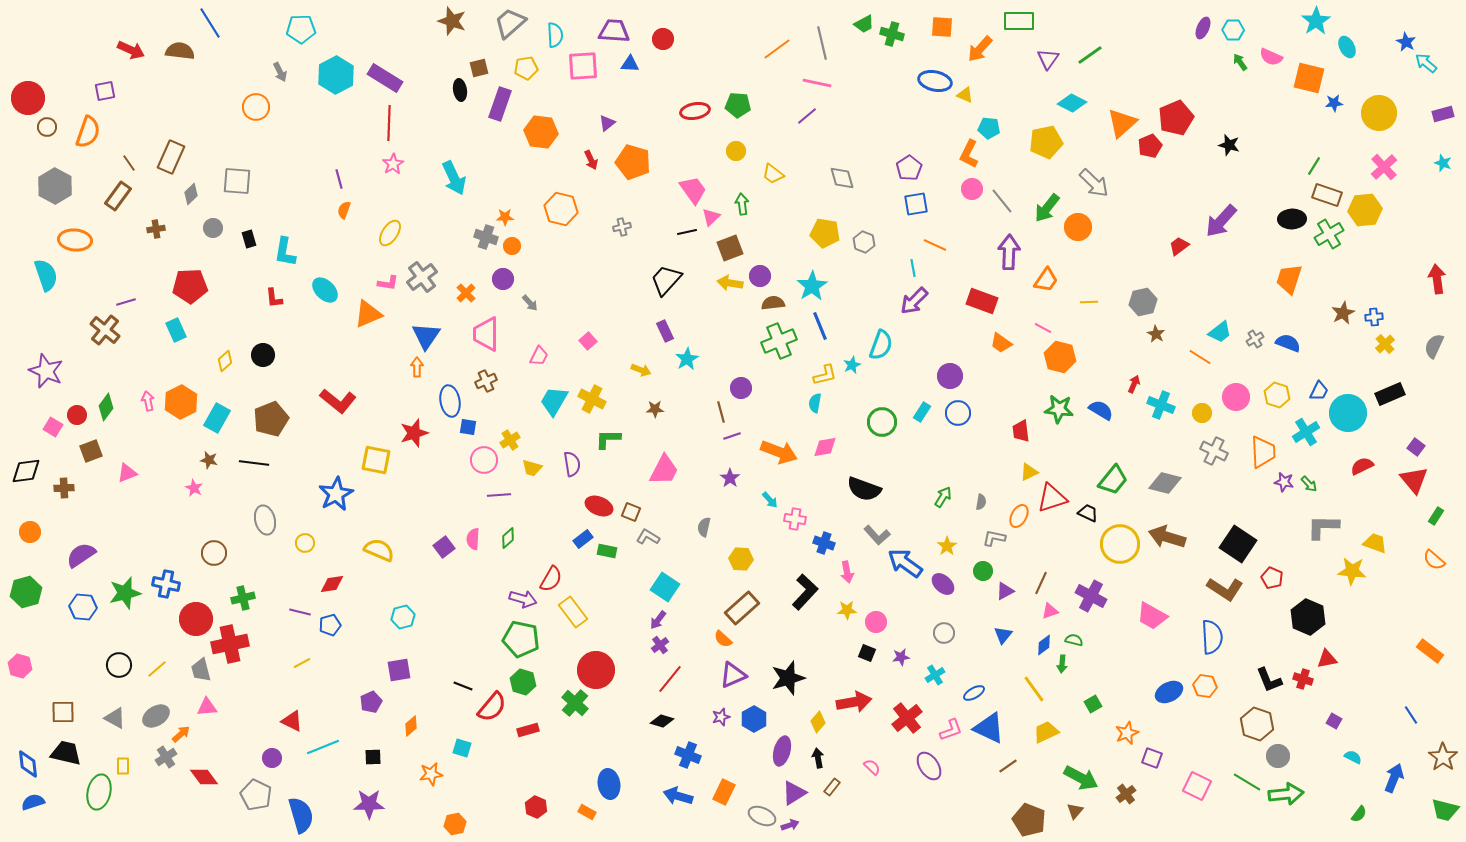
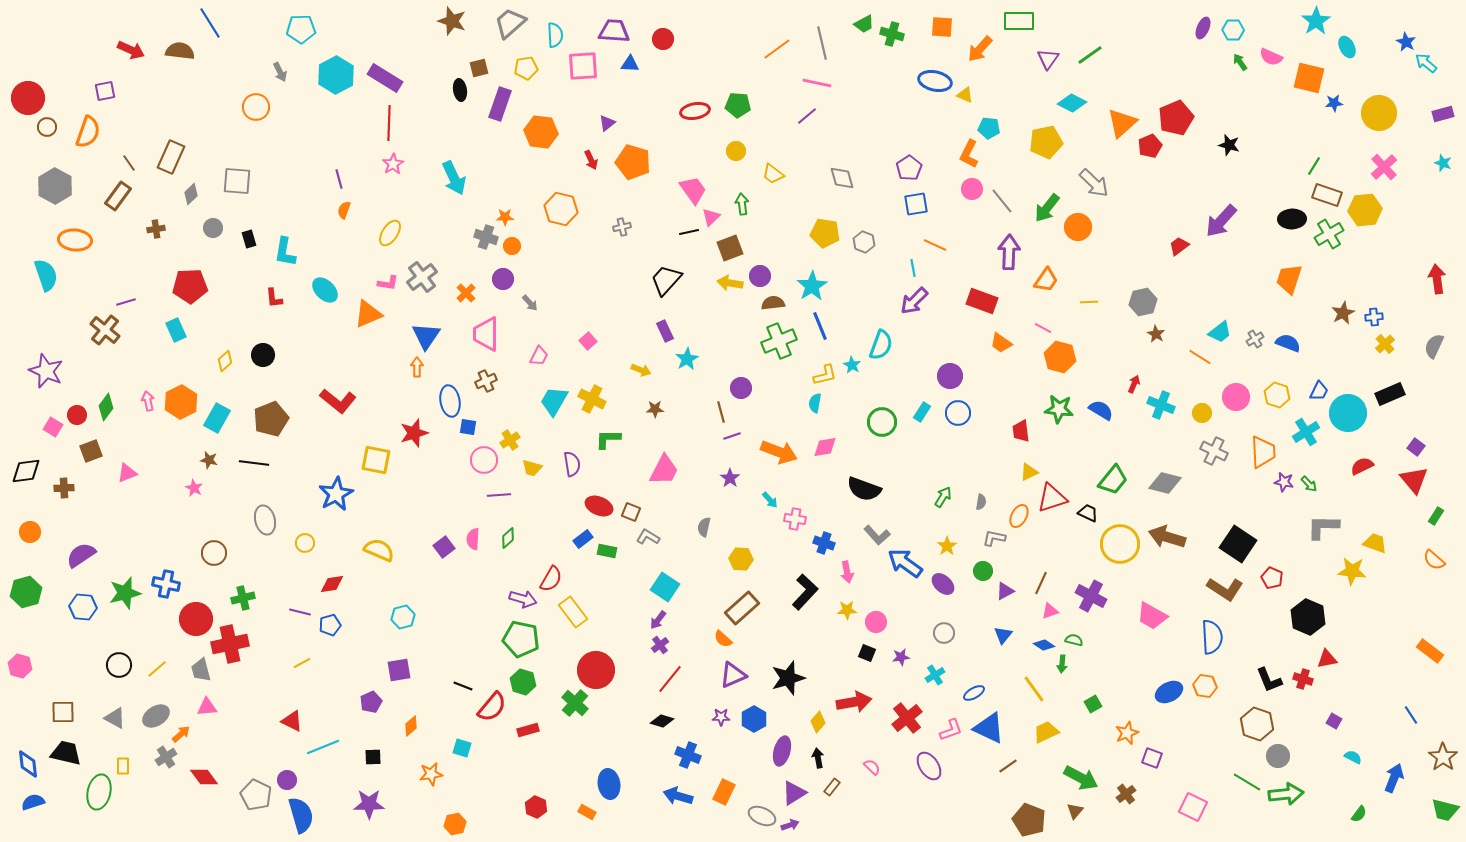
black line at (687, 232): moved 2 px right
cyan star at (852, 365): rotated 18 degrees counterclockwise
blue diamond at (1044, 645): rotated 70 degrees clockwise
purple star at (721, 717): rotated 18 degrees clockwise
purple circle at (272, 758): moved 15 px right, 22 px down
pink square at (1197, 786): moved 4 px left, 21 px down
